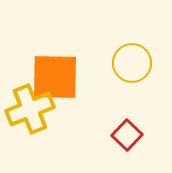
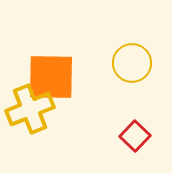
orange square: moved 4 px left
red square: moved 8 px right, 1 px down
